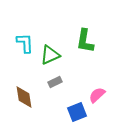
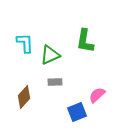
gray rectangle: rotated 24 degrees clockwise
brown diamond: rotated 50 degrees clockwise
